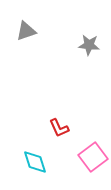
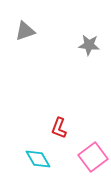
gray triangle: moved 1 px left
red L-shape: rotated 45 degrees clockwise
cyan diamond: moved 3 px right, 3 px up; rotated 12 degrees counterclockwise
